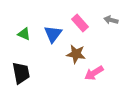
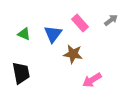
gray arrow: rotated 128 degrees clockwise
brown star: moved 3 px left
pink arrow: moved 2 px left, 7 px down
